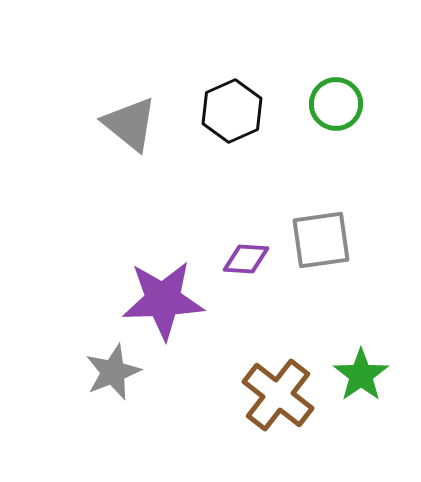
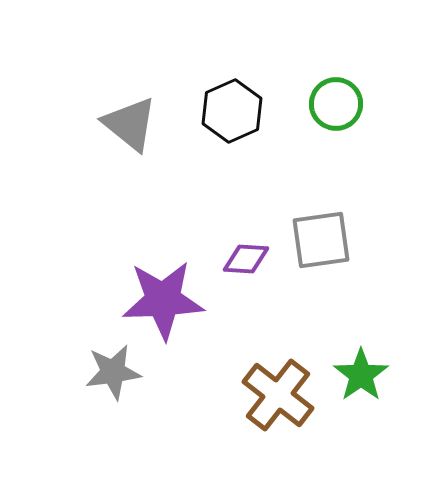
gray star: rotated 14 degrees clockwise
